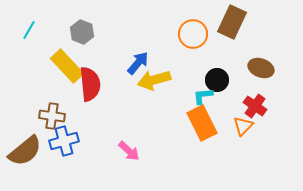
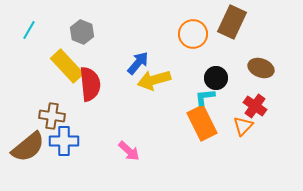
black circle: moved 1 px left, 2 px up
cyan L-shape: moved 2 px right, 1 px down
blue cross: rotated 16 degrees clockwise
brown semicircle: moved 3 px right, 4 px up
